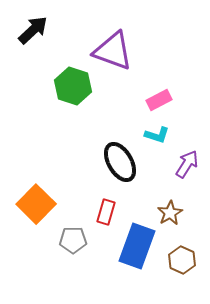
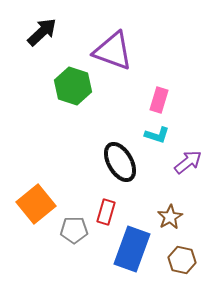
black arrow: moved 9 px right, 2 px down
pink rectangle: rotated 45 degrees counterclockwise
purple arrow: moved 1 px right, 2 px up; rotated 20 degrees clockwise
orange square: rotated 6 degrees clockwise
brown star: moved 4 px down
gray pentagon: moved 1 px right, 10 px up
blue rectangle: moved 5 px left, 3 px down
brown hexagon: rotated 12 degrees counterclockwise
